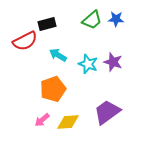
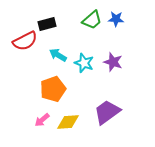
cyan star: moved 4 px left, 1 px up
